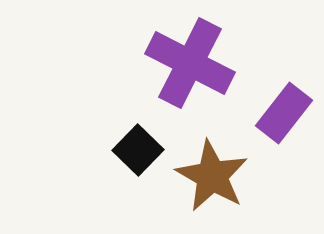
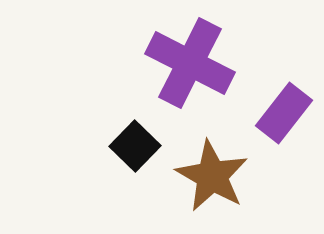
black square: moved 3 px left, 4 px up
